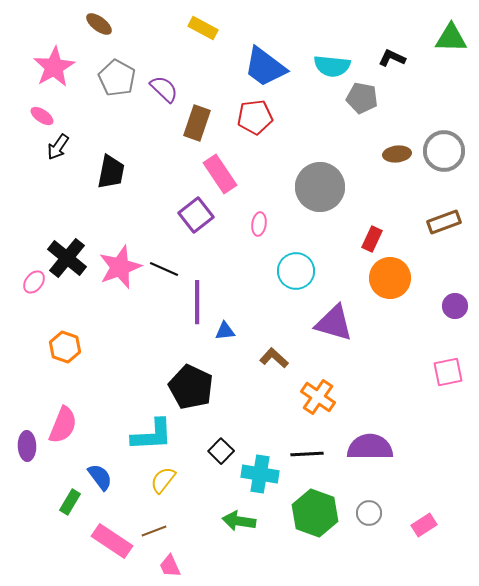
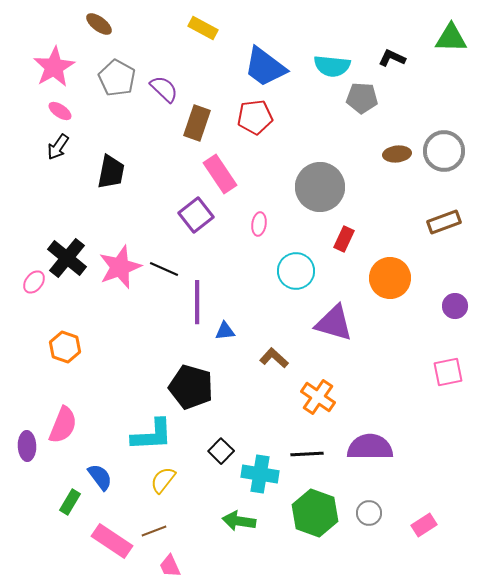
gray pentagon at (362, 98): rotated 8 degrees counterclockwise
pink ellipse at (42, 116): moved 18 px right, 5 px up
red rectangle at (372, 239): moved 28 px left
black pentagon at (191, 387): rotated 9 degrees counterclockwise
